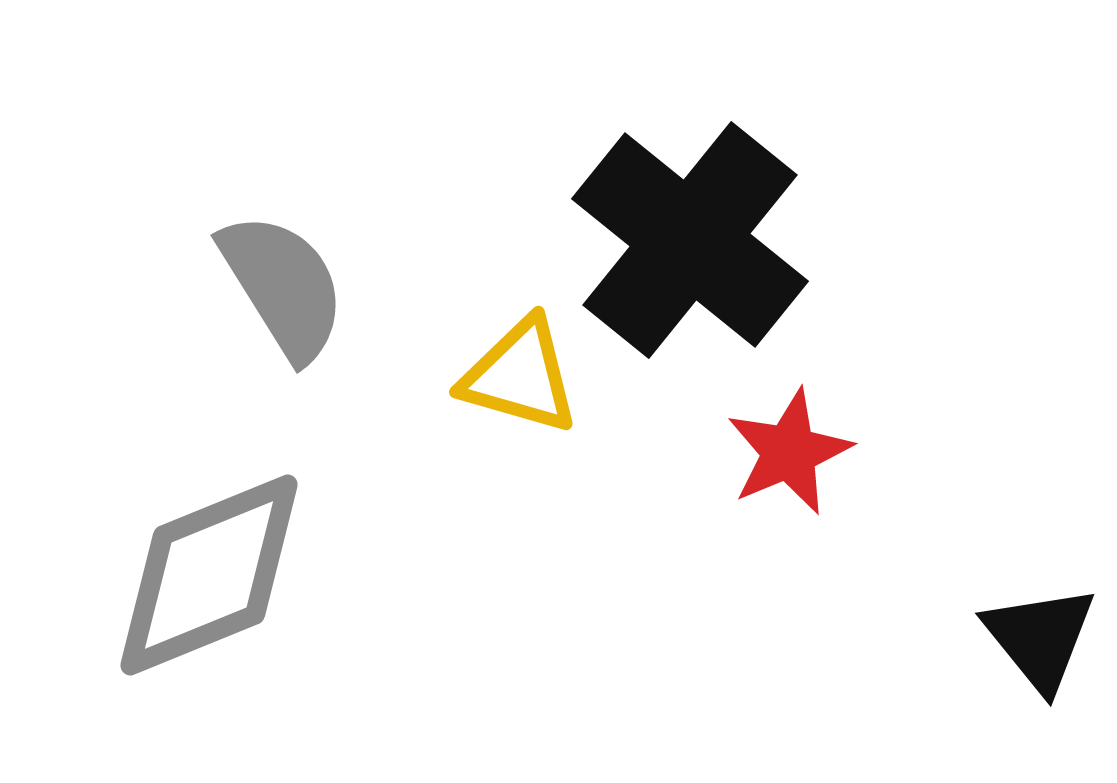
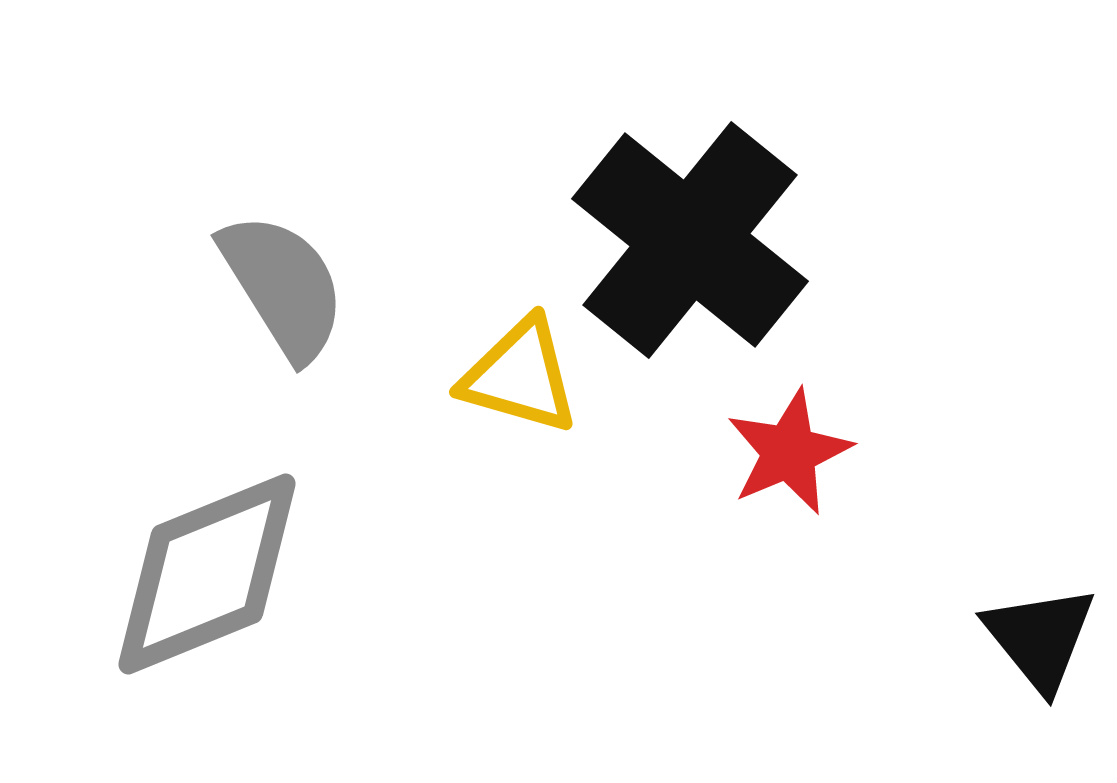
gray diamond: moved 2 px left, 1 px up
